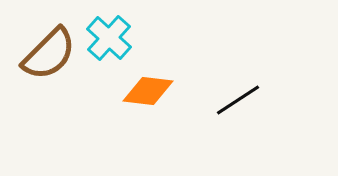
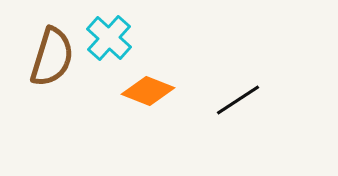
brown semicircle: moved 3 px right, 3 px down; rotated 28 degrees counterclockwise
orange diamond: rotated 15 degrees clockwise
